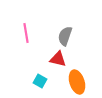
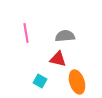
gray semicircle: rotated 66 degrees clockwise
